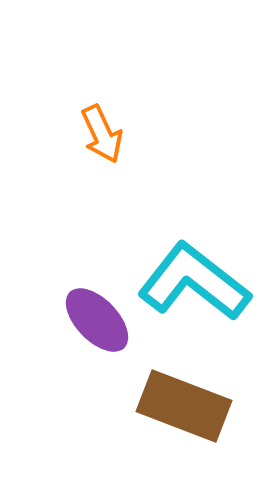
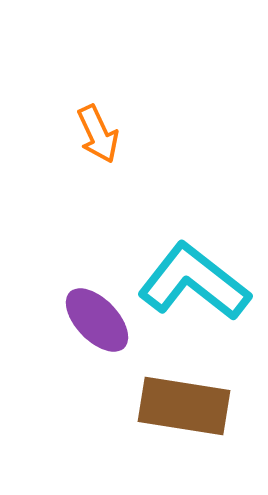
orange arrow: moved 4 px left
brown rectangle: rotated 12 degrees counterclockwise
